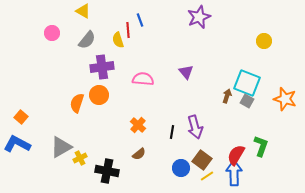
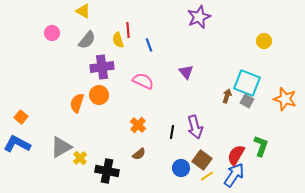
blue line: moved 9 px right, 25 px down
pink semicircle: moved 2 px down; rotated 20 degrees clockwise
yellow cross: rotated 16 degrees counterclockwise
blue arrow: moved 2 px down; rotated 35 degrees clockwise
